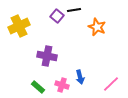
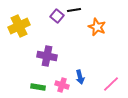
green rectangle: rotated 32 degrees counterclockwise
